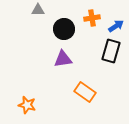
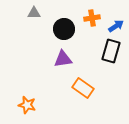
gray triangle: moved 4 px left, 3 px down
orange rectangle: moved 2 px left, 4 px up
